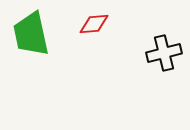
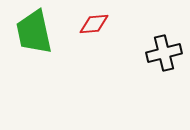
green trapezoid: moved 3 px right, 2 px up
